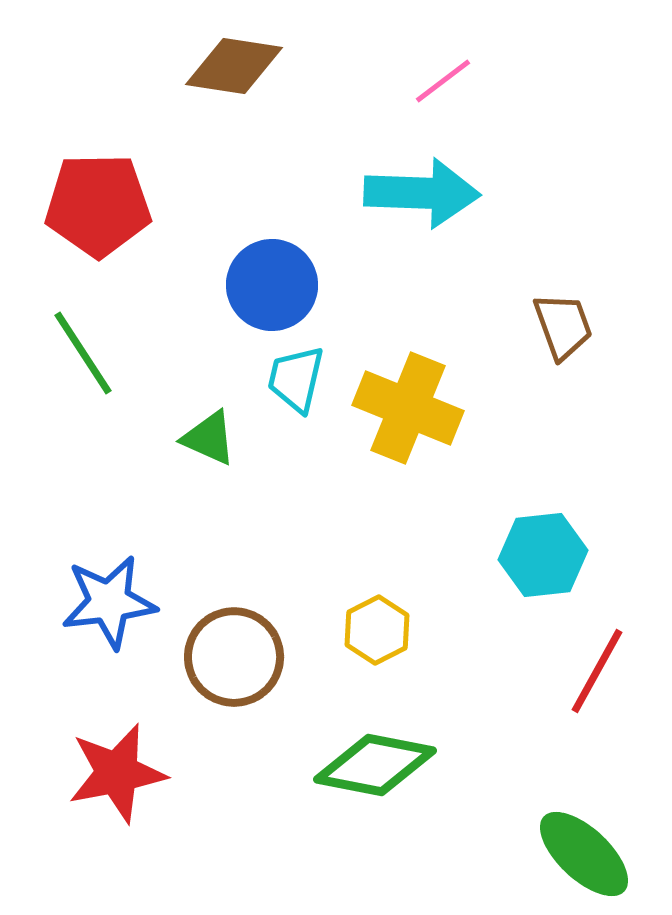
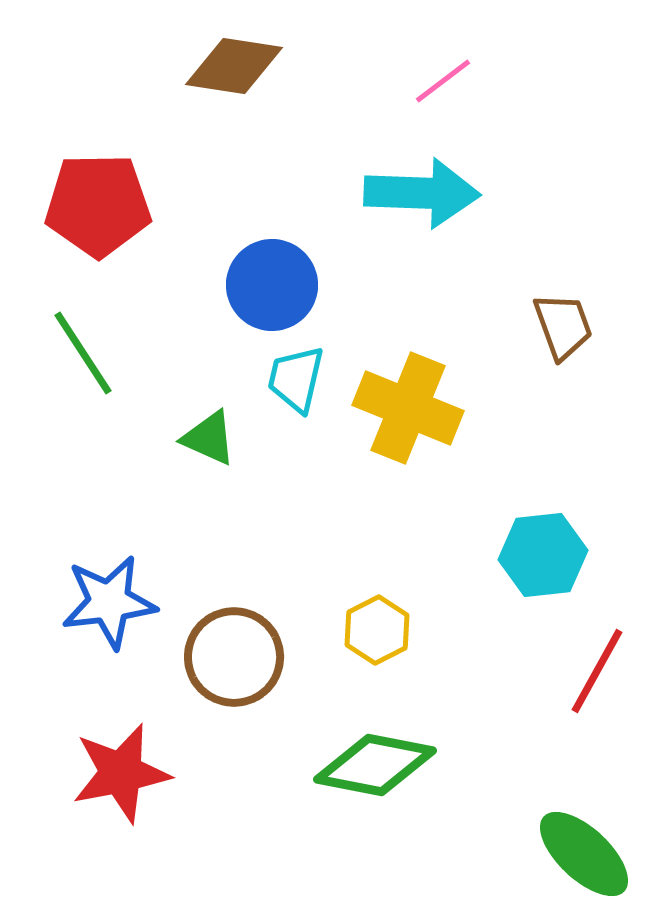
red star: moved 4 px right
